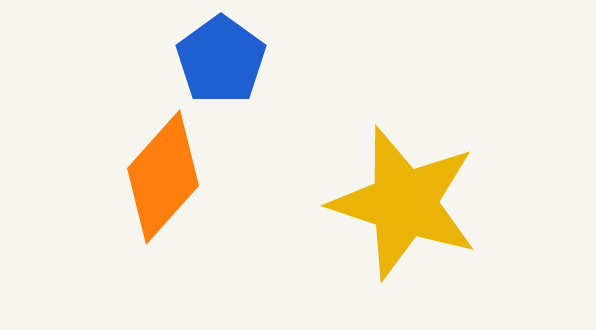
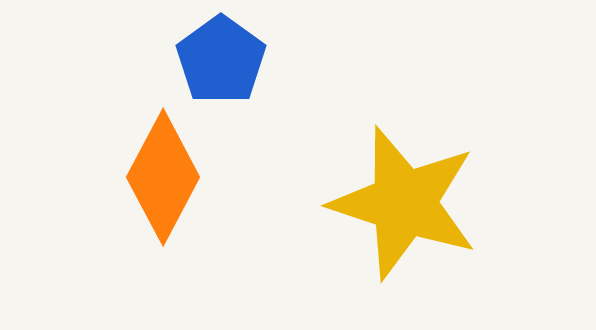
orange diamond: rotated 14 degrees counterclockwise
